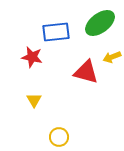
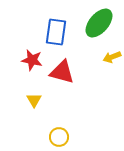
green ellipse: moved 1 px left; rotated 12 degrees counterclockwise
blue rectangle: rotated 76 degrees counterclockwise
red star: moved 3 px down
red triangle: moved 24 px left
